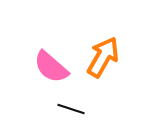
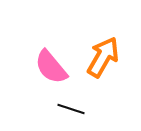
pink semicircle: rotated 9 degrees clockwise
